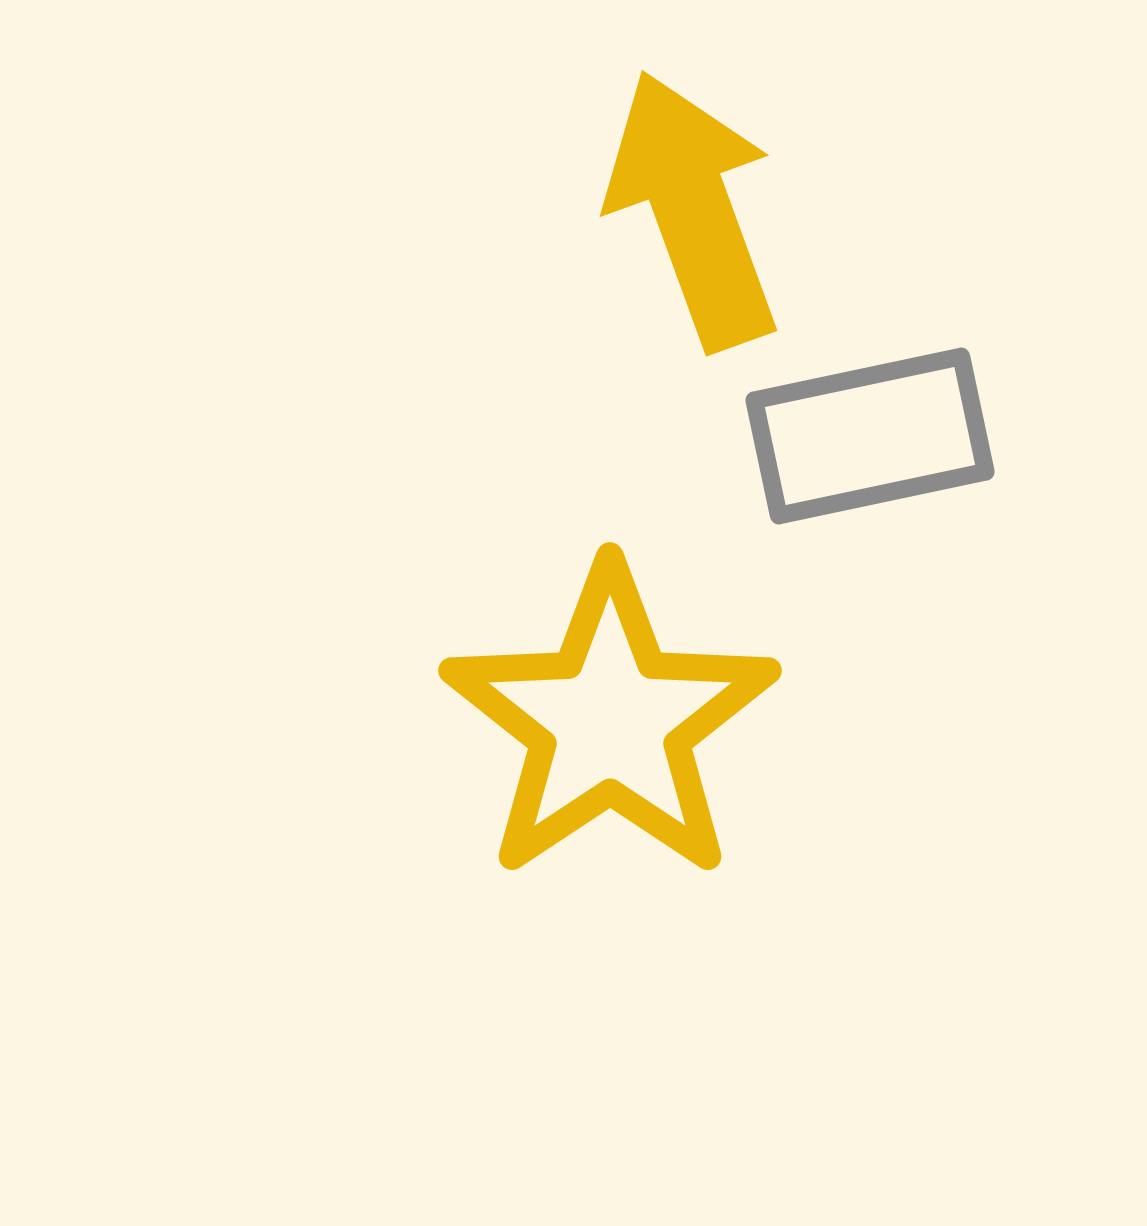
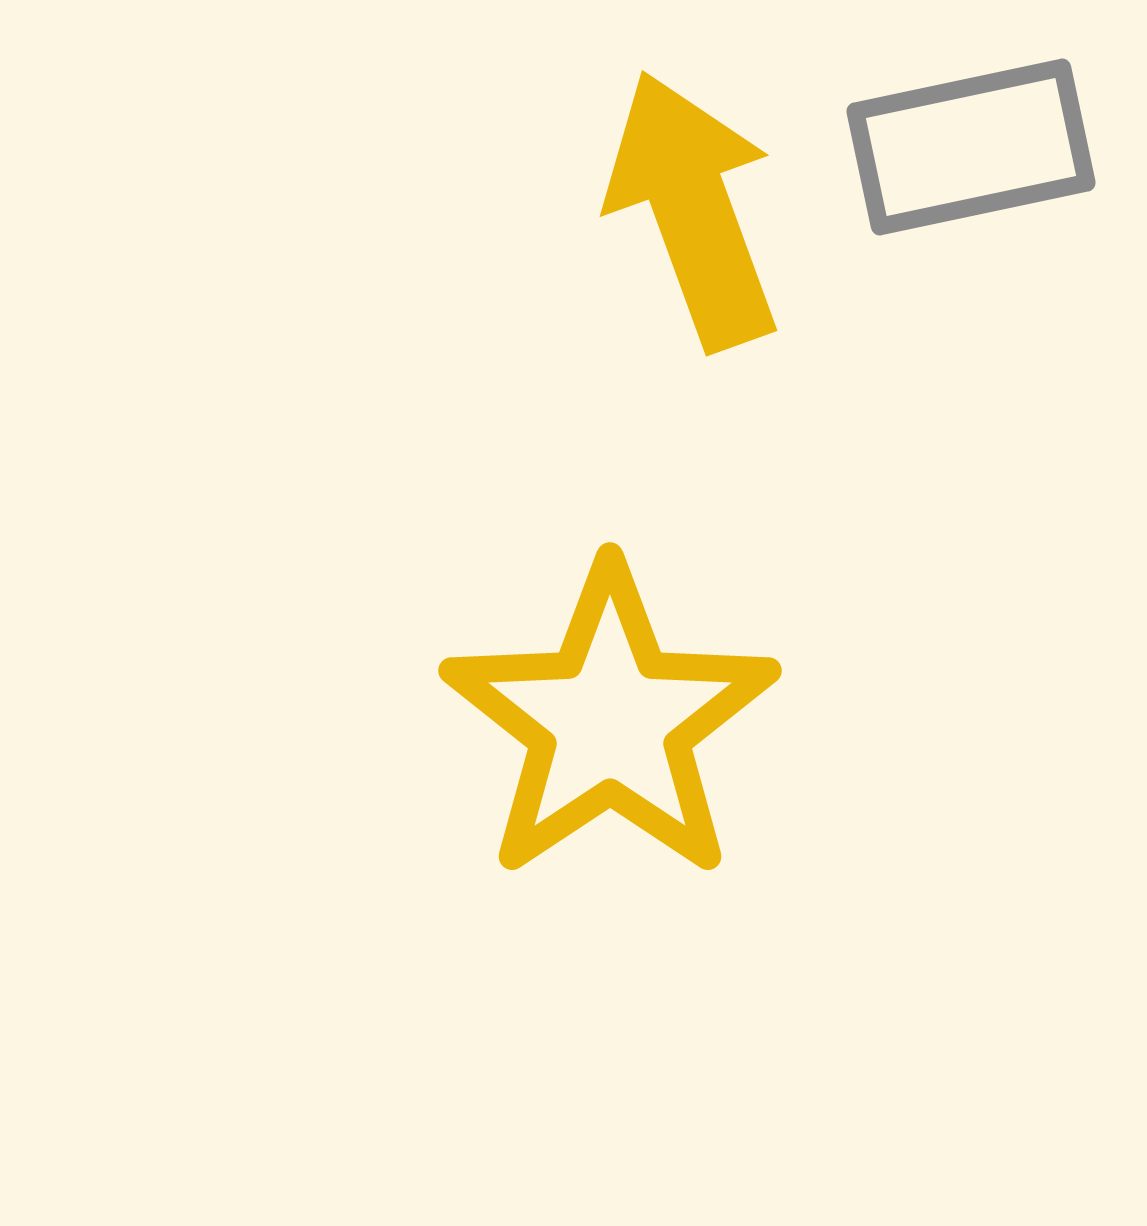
gray rectangle: moved 101 px right, 289 px up
